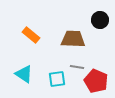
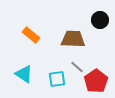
gray line: rotated 32 degrees clockwise
red pentagon: rotated 15 degrees clockwise
